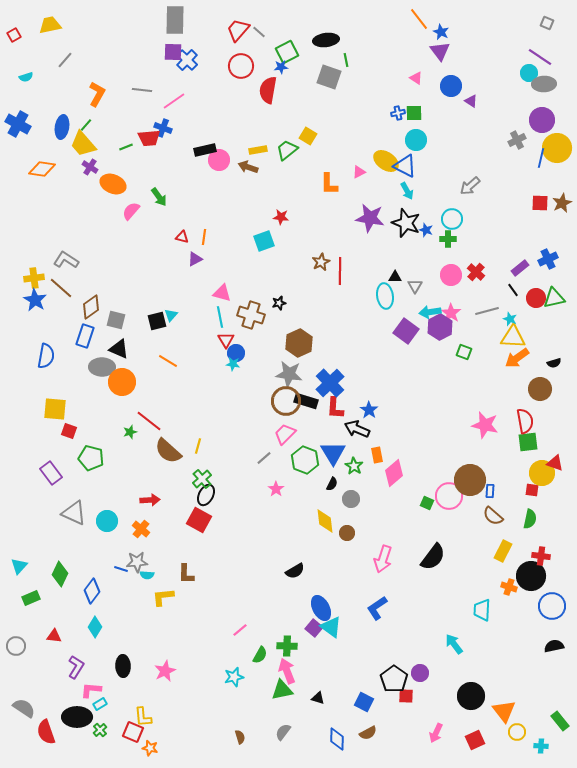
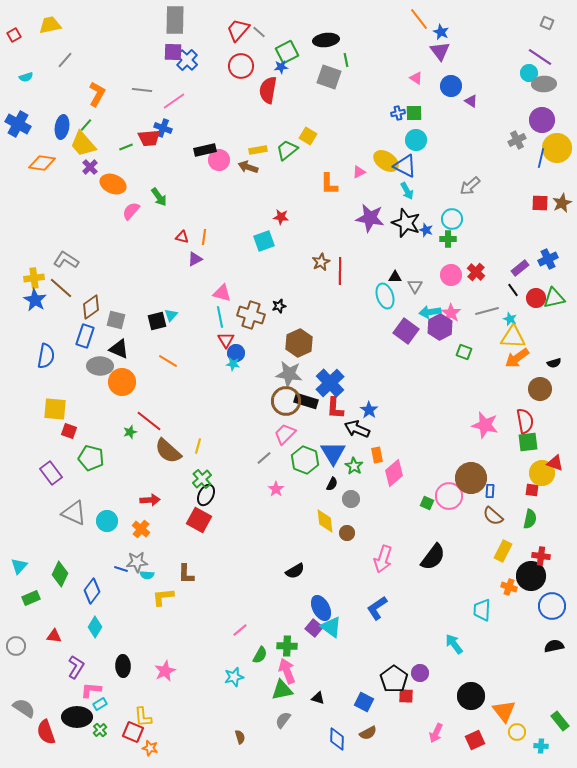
purple cross at (90, 167): rotated 14 degrees clockwise
orange diamond at (42, 169): moved 6 px up
cyan ellipse at (385, 296): rotated 10 degrees counterclockwise
black star at (279, 303): moved 3 px down
gray ellipse at (102, 367): moved 2 px left, 1 px up
brown circle at (470, 480): moved 1 px right, 2 px up
gray semicircle at (283, 732): moved 12 px up
